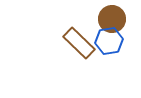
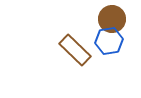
brown rectangle: moved 4 px left, 7 px down
